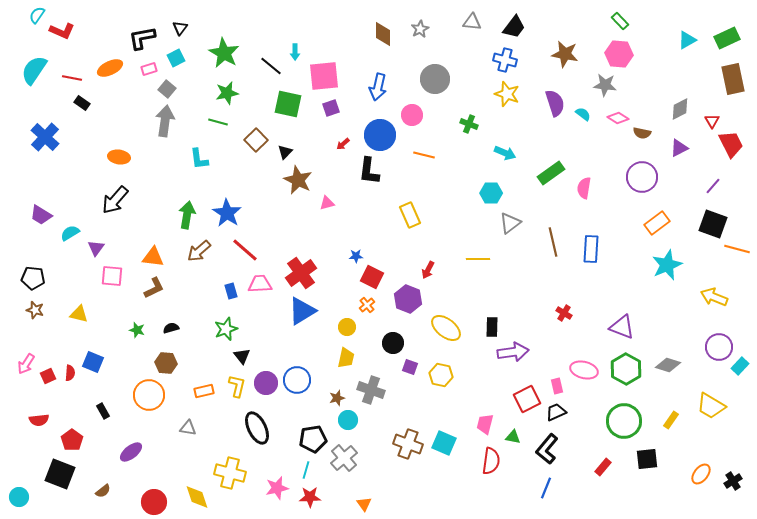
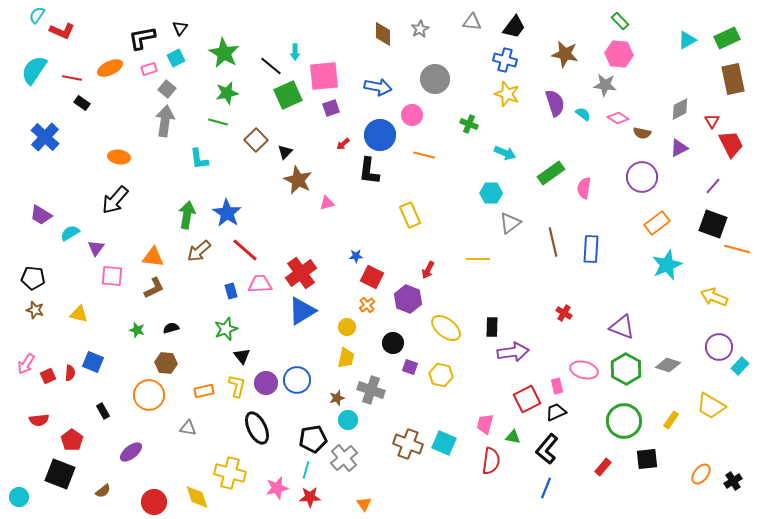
blue arrow at (378, 87): rotated 92 degrees counterclockwise
green square at (288, 104): moved 9 px up; rotated 36 degrees counterclockwise
